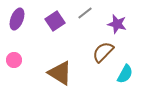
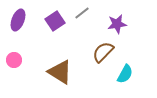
gray line: moved 3 px left
purple ellipse: moved 1 px right, 1 px down
purple star: rotated 24 degrees counterclockwise
brown triangle: moved 1 px up
